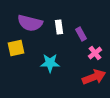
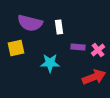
purple rectangle: moved 3 px left, 13 px down; rotated 56 degrees counterclockwise
pink cross: moved 3 px right, 3 px up
